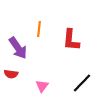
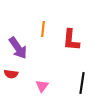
orange line: moved 4 px right
black line: rotated 35 degrees counterclockwise
